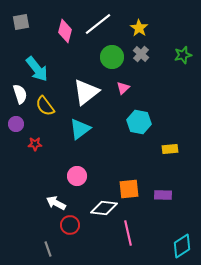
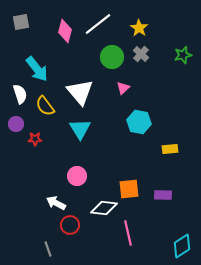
white triangle: moved 6 px left; rotated 32 degrees counterclockwise
cyan triangle: rotated 25 degrees counterclockwise
red star: moved 5 px up
